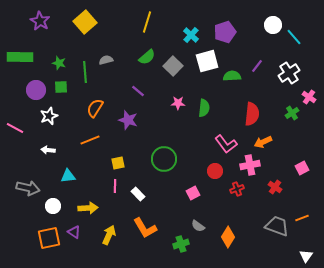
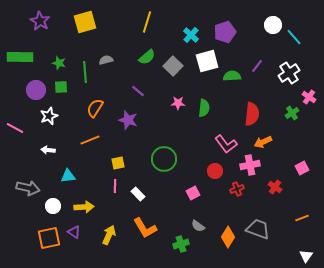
yellow square at (85, 22): rotated 25 degrees clockwise
yellow arrow at (88, 208): moved 4 px left, 1 px up
gray trapezoid at (277, 226): moved 19 px left, 3 px down
